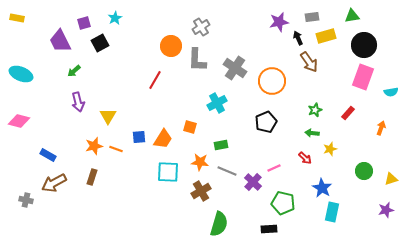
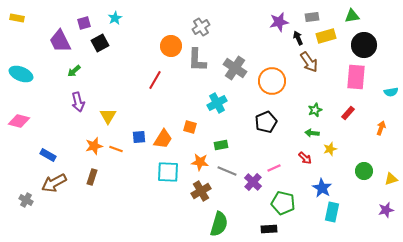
pink rectangle at (363, 77): moved 7 px left; rotated 15 degrees counterclockwise
gray cross at (26, 200): rotated 16 degrees clockwise
